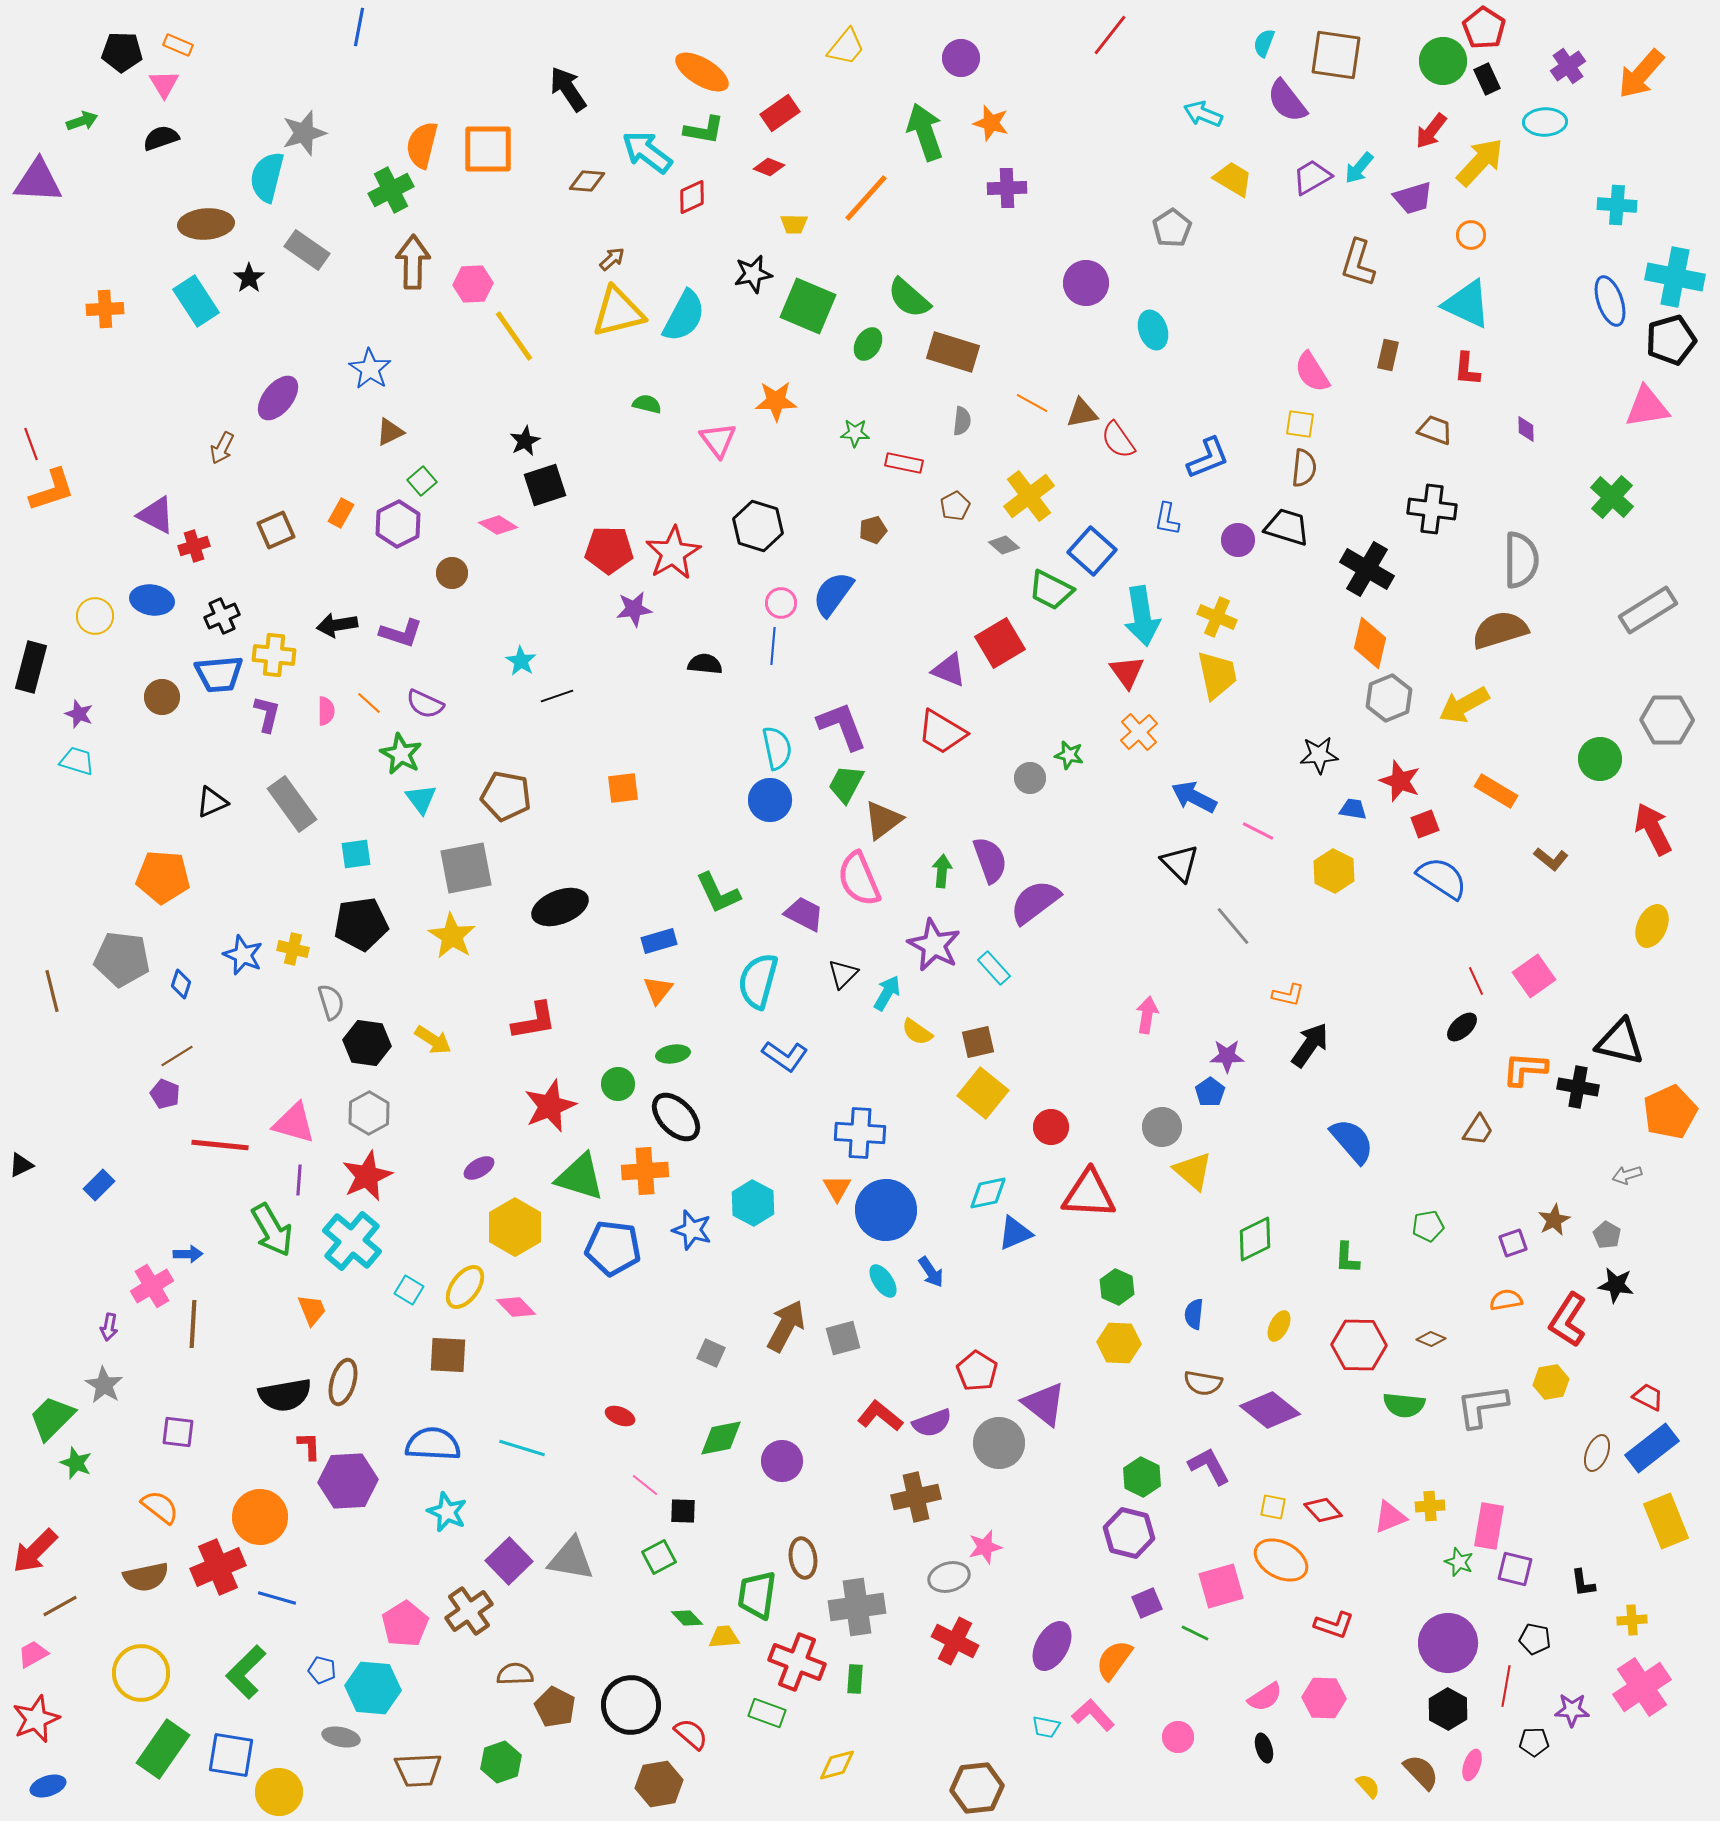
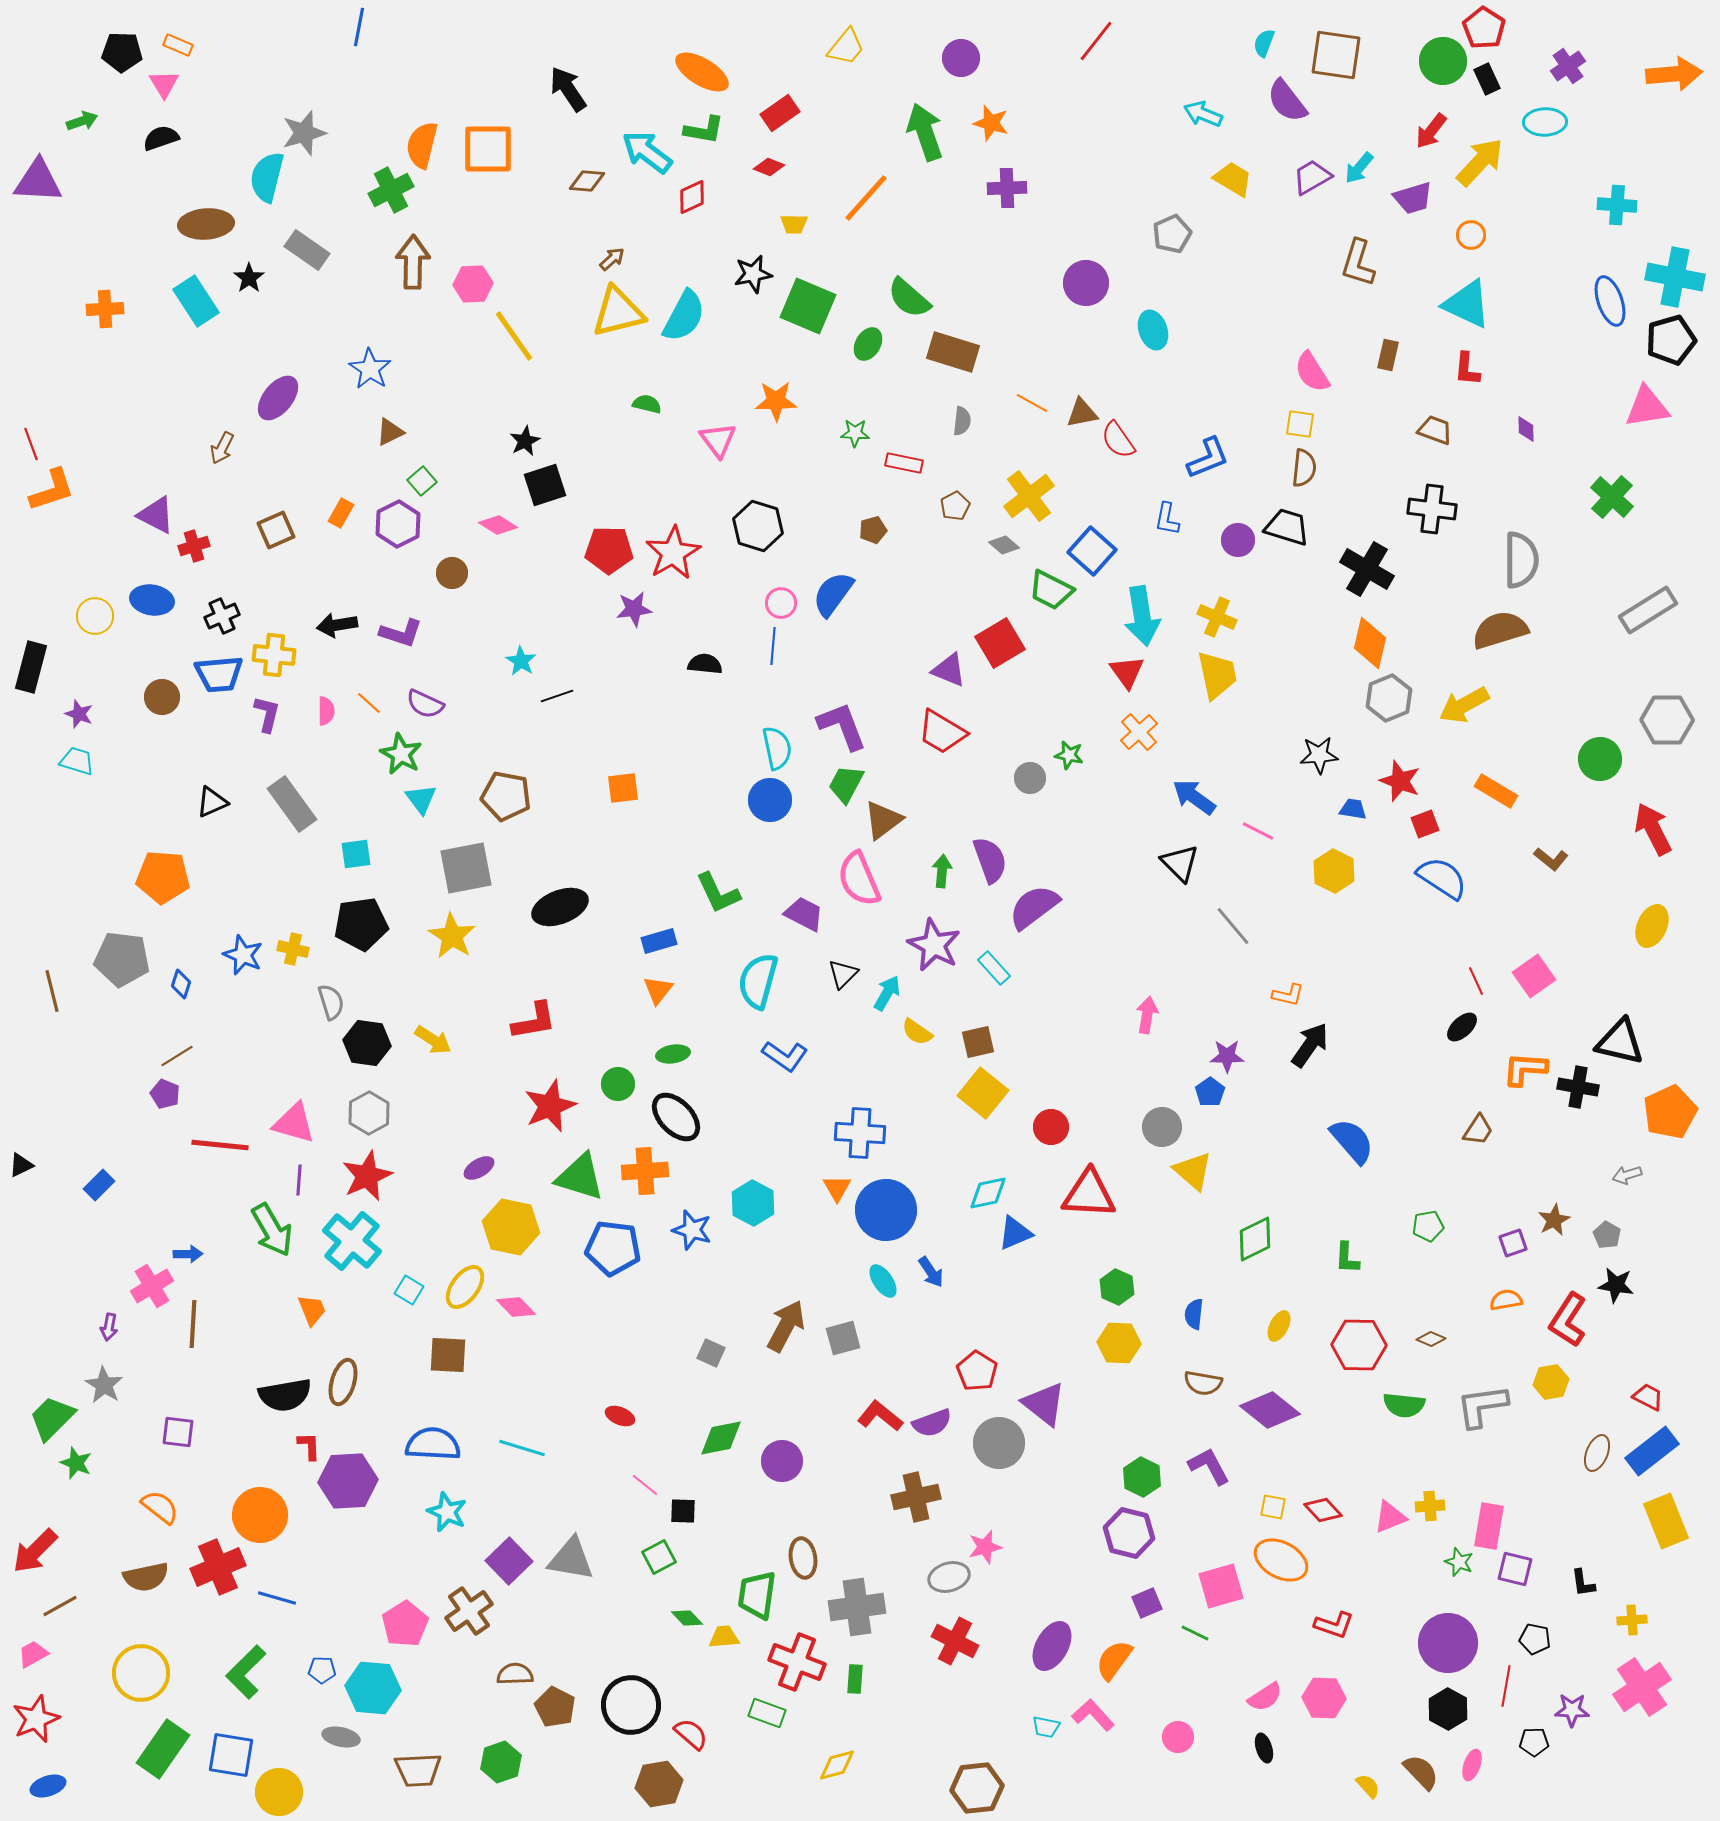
red line at (1110, 35): moved 14 px left, 6 px down
orange arrow at (1641, 74): moved 33 px right; rotated 136 degrees counterclockwise
gray pentagon at (1172, 228): moved 6 px down; rotated 9 degrees clockwise
blue arrow at (1194, 797): rotated 9 degrees clockwise
purple semicircle at (1035, 902): moved 1 px left, 5 px down
yellow hexagon at (515, 1227): moved 4 px left; rotated 18 degrees counterclockwise
blue rectangle at (1652, 1448): moved 3 px down
orange circle at (260, 1517): moved 2 px up
blue pentagon at (322, 1670): rotated 12 degrees counterclockwise
